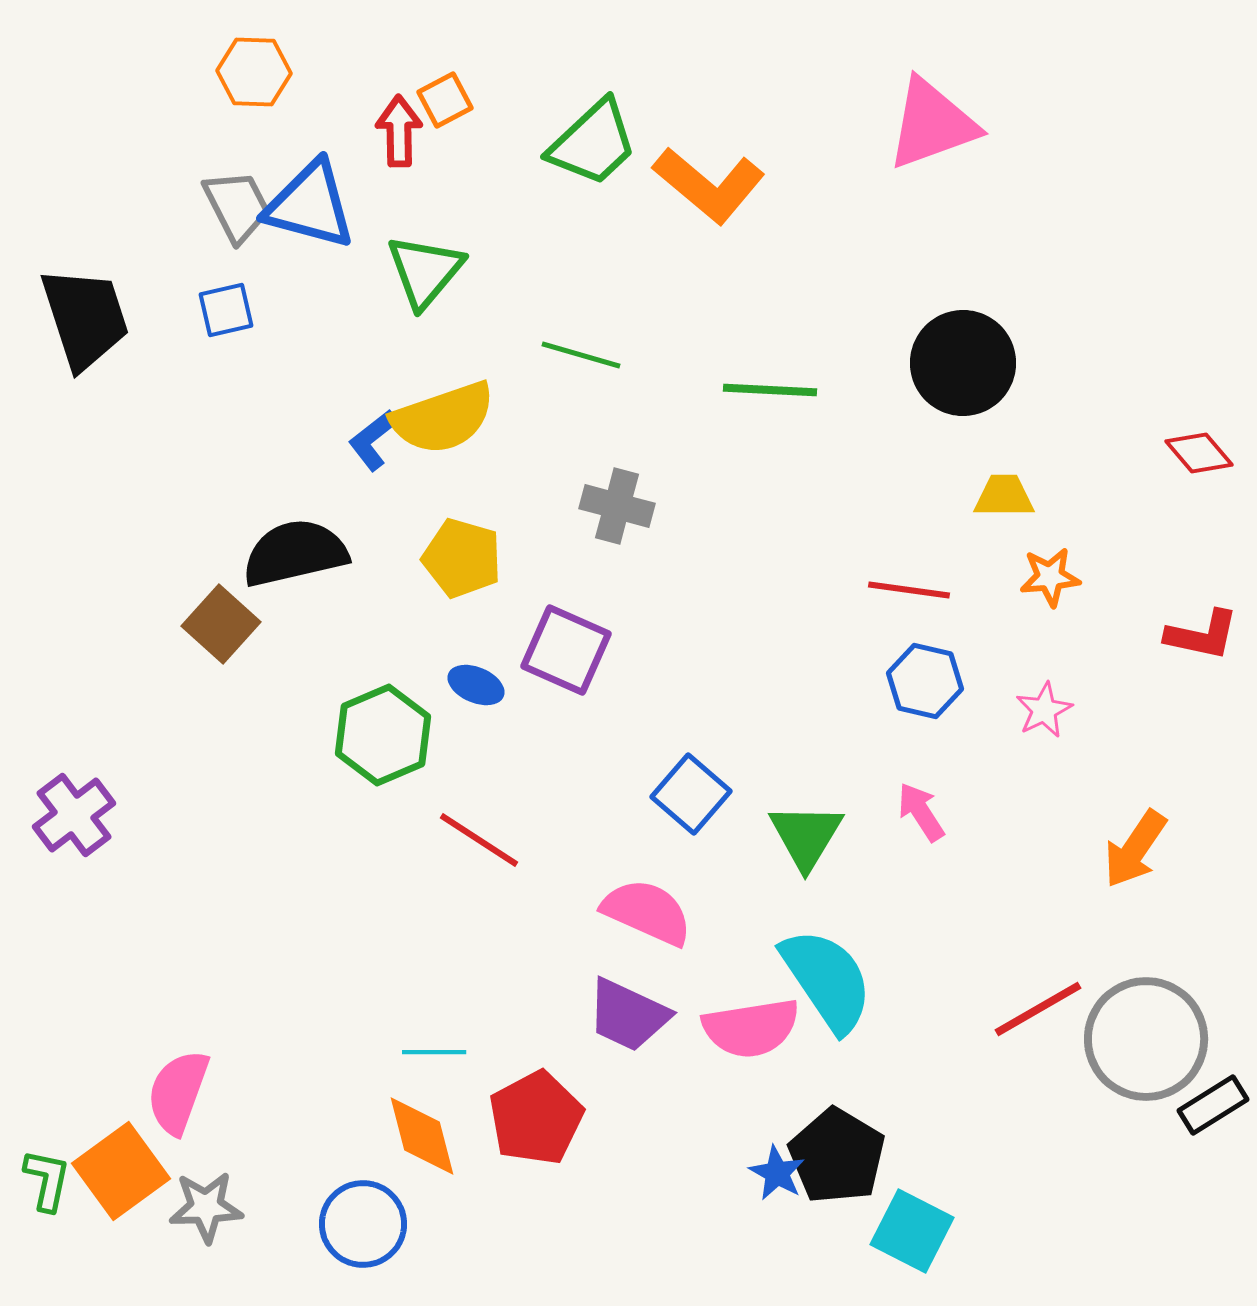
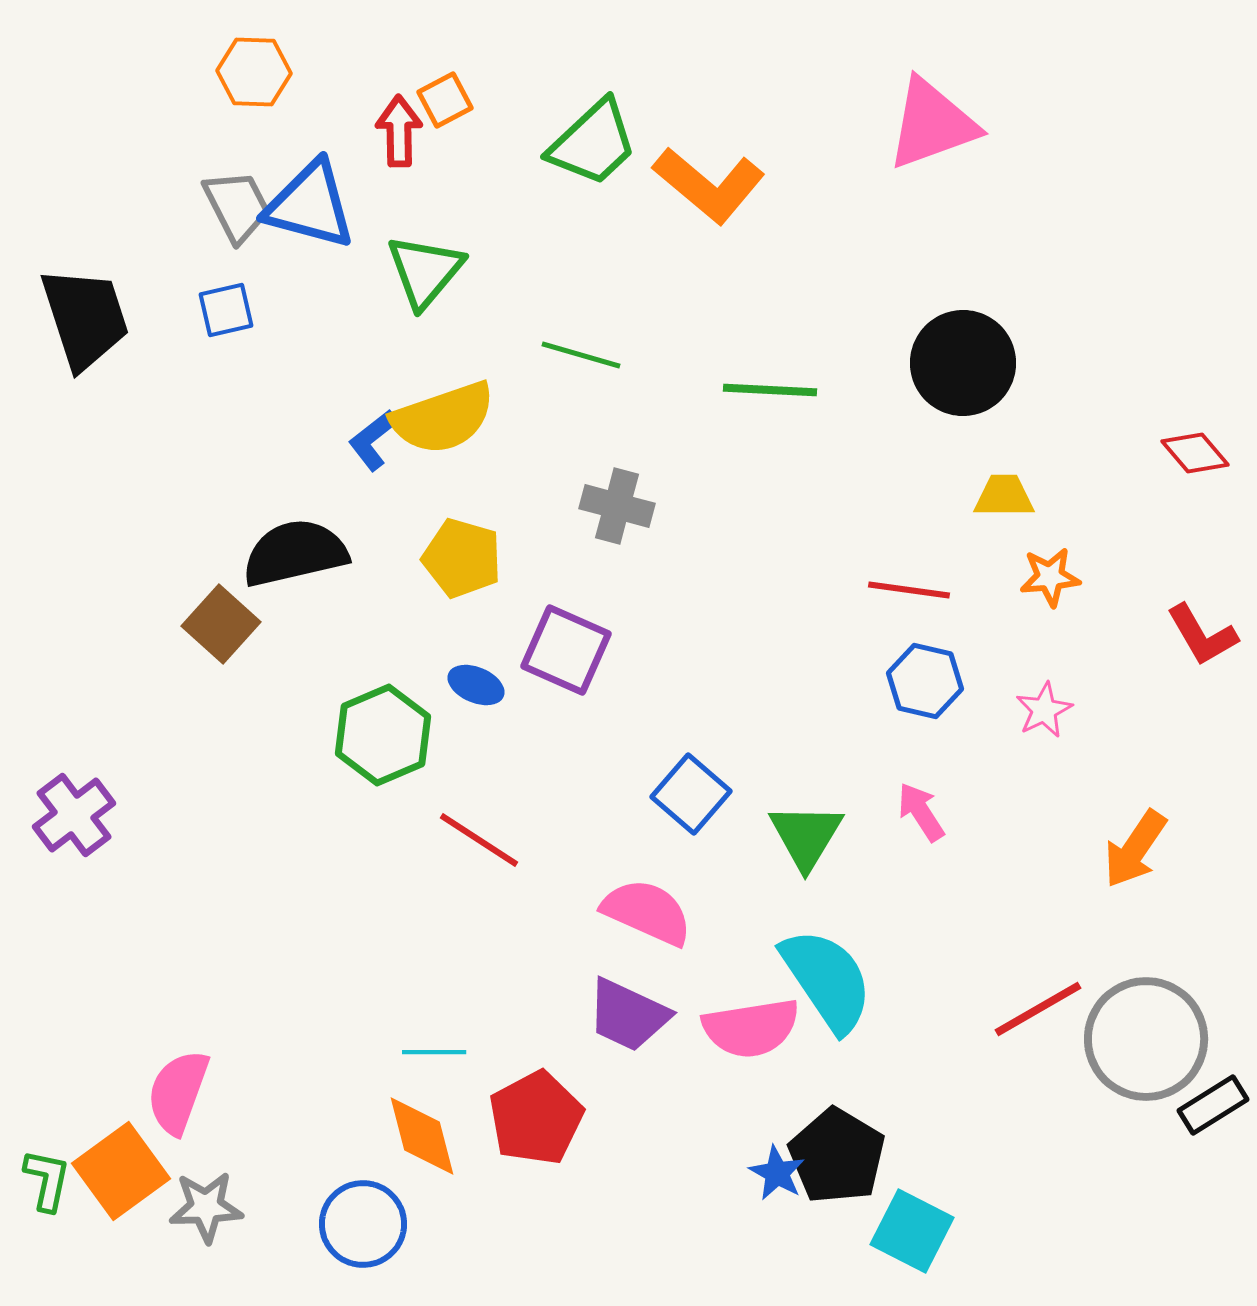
red diamond at (1199, 453): moved 4 px left
red L-shape at (1202, 635): rotated 48 degrees clockwise
